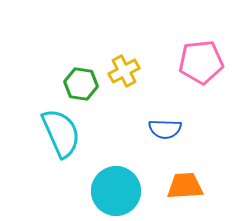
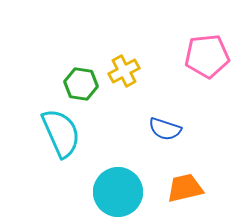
pink pentagon: moved 6 px right, 6 px up
blue semicircle: rotated 16 degrees clockwise
orange trapezoid: moved 2 px down; rotated 9 degrees counterclockwise
cyan circle: moved 2 px right, 1 px down
